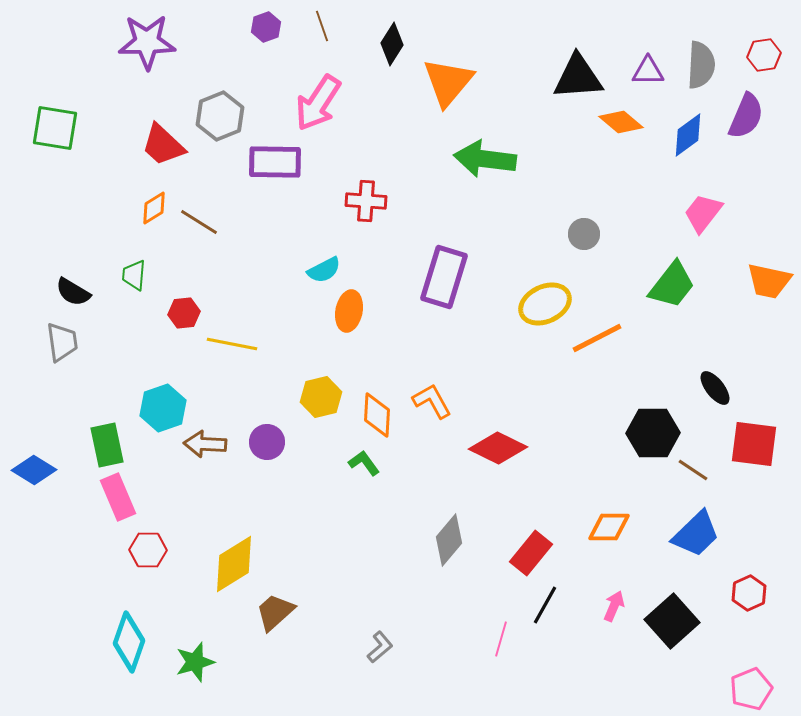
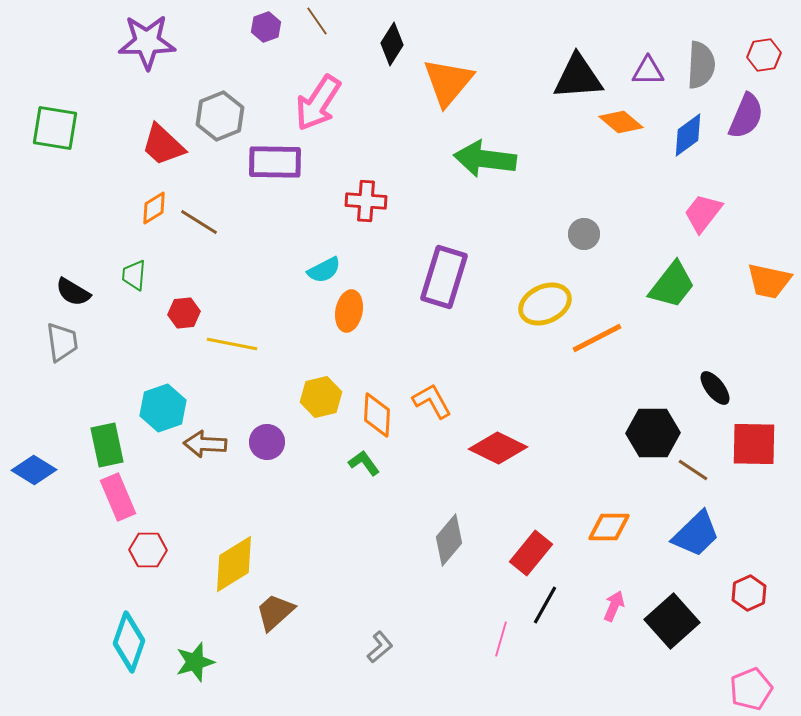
brown line at (322, 26): moved 5 px left, 5 px up; rotated 16 degrees counterclockwise
red square at (754, 444): rotated 6 degrees counterclockwise
